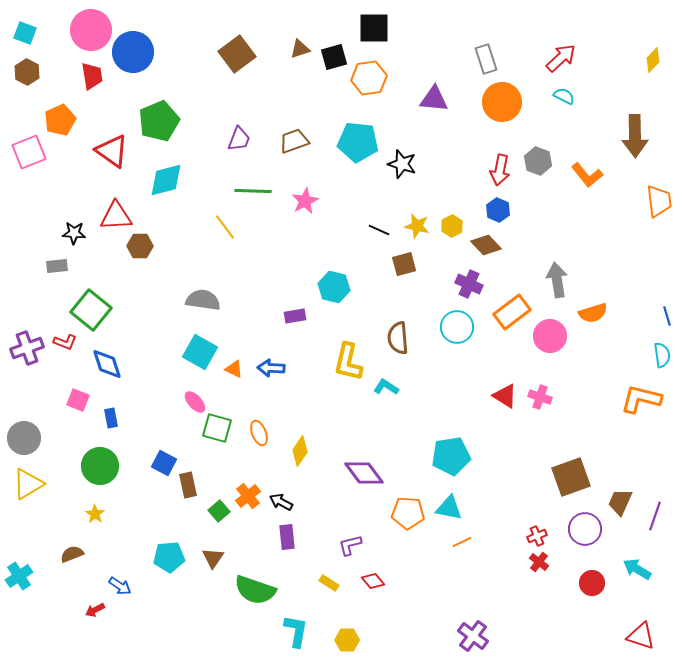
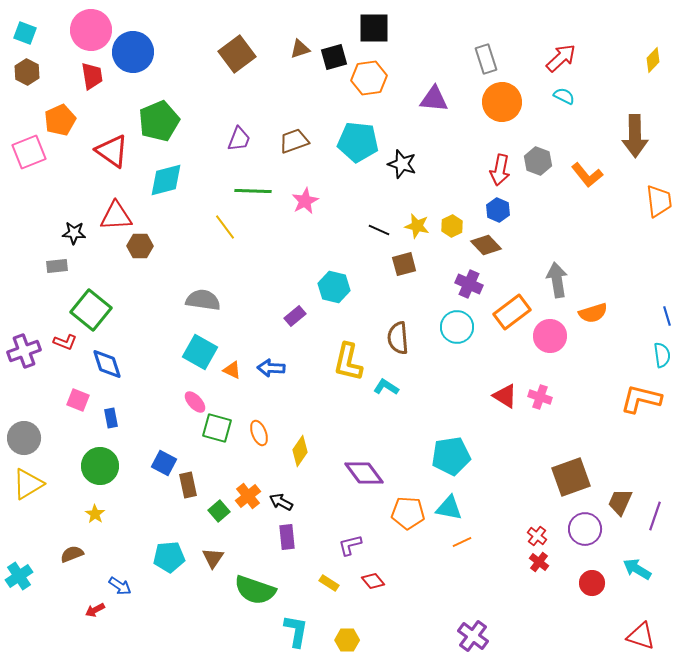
purple rectangle at (295, 316): rotated 30 degrees counterclockwise
purple cross at (27, 348): moved 3 px left, 3 px down
orange triangle at (234, 369): moved 2 px left, 1 px down
red cross at (537, 536): rotated 30 degrees counterclockwise
